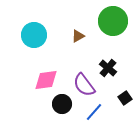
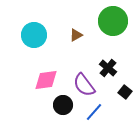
brown triangle: moved 2 px left, 1 px up
black square: moved 6 px up; rotated 16 degrees counterclockwise
black circle: moved 1 px right, 1 px down
